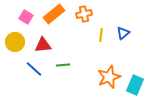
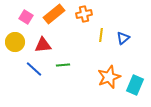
blue triangle: moved 5 px down
